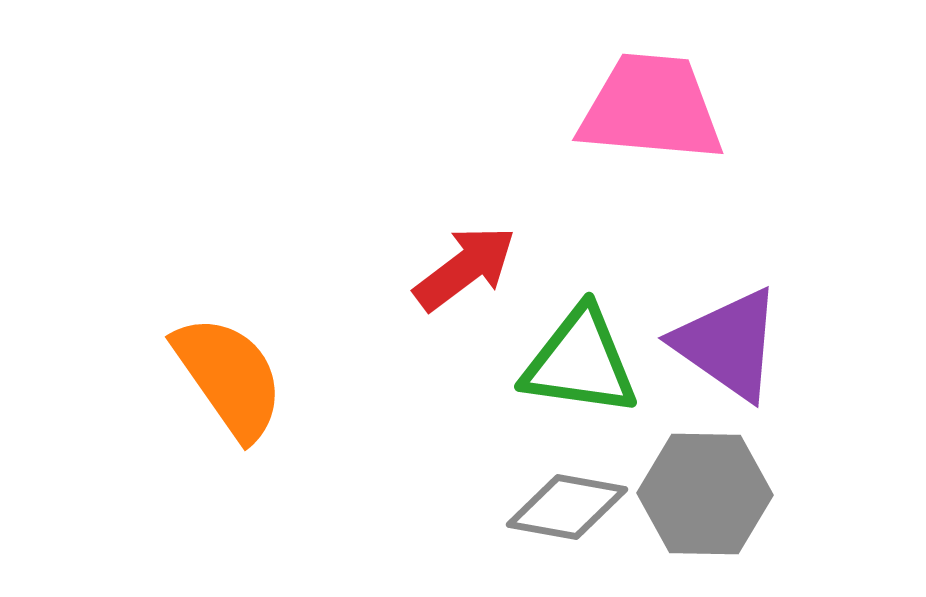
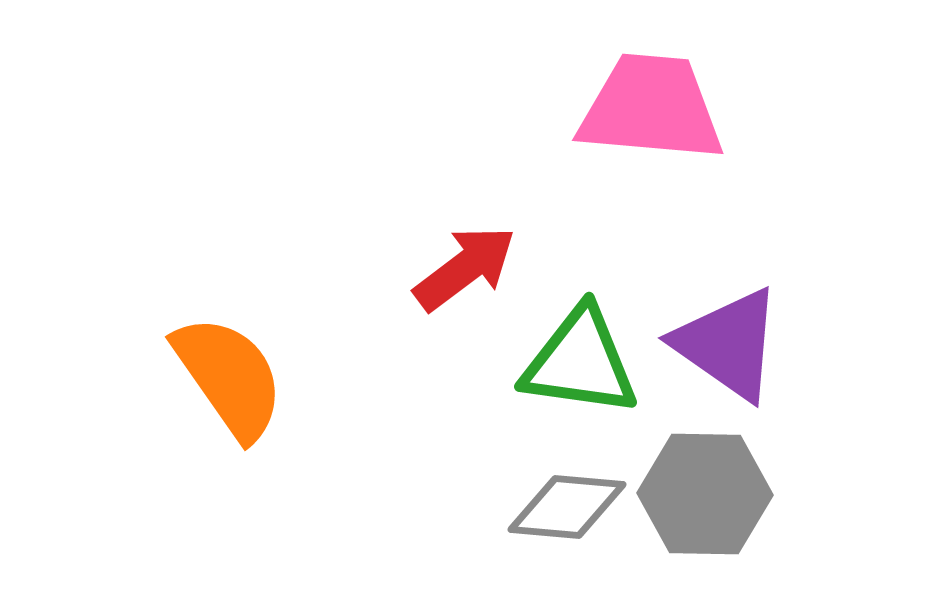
gray diamond: rotated 5 degrees counterclockwise
